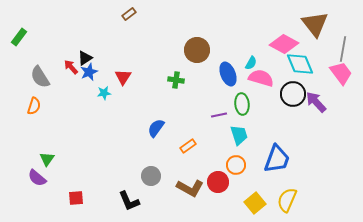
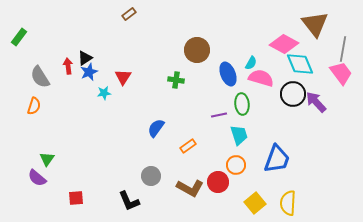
red arrow: moved 3 px left, 1 px up; rotated 35 degrees clockwise
yellow semicircle: moved 1 px right, 3 px down; rotated 20 degrees counterclockwise
